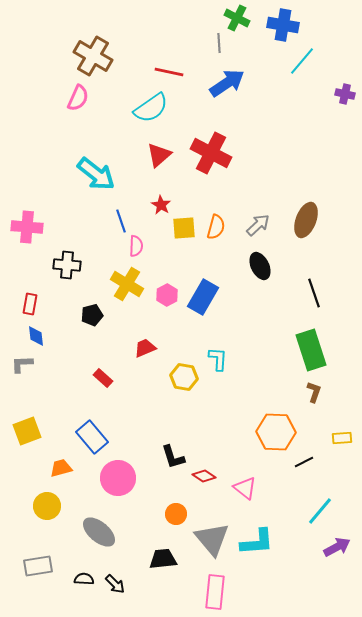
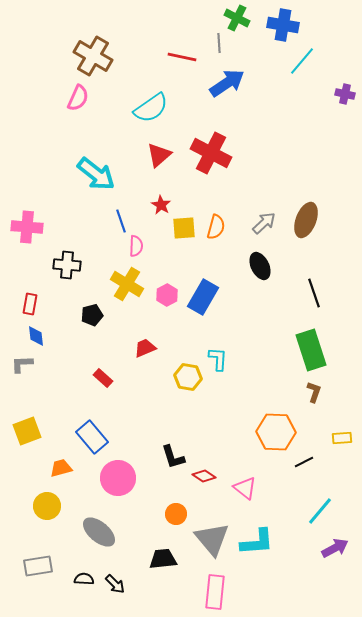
red line at (169, 72): moved 13 px right, 15 px up
gray arrow at (258, 225): moved 6 px right, 2 px up
yellow hexagon at (184, 377): moved 4 px right
purple arrow at (337, 547): moved 2 px left, 1 px down
